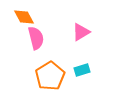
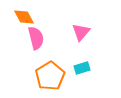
pink triangle: rotated 18 degrees counterclockwise
cyan rectangle: moved 2 px up
